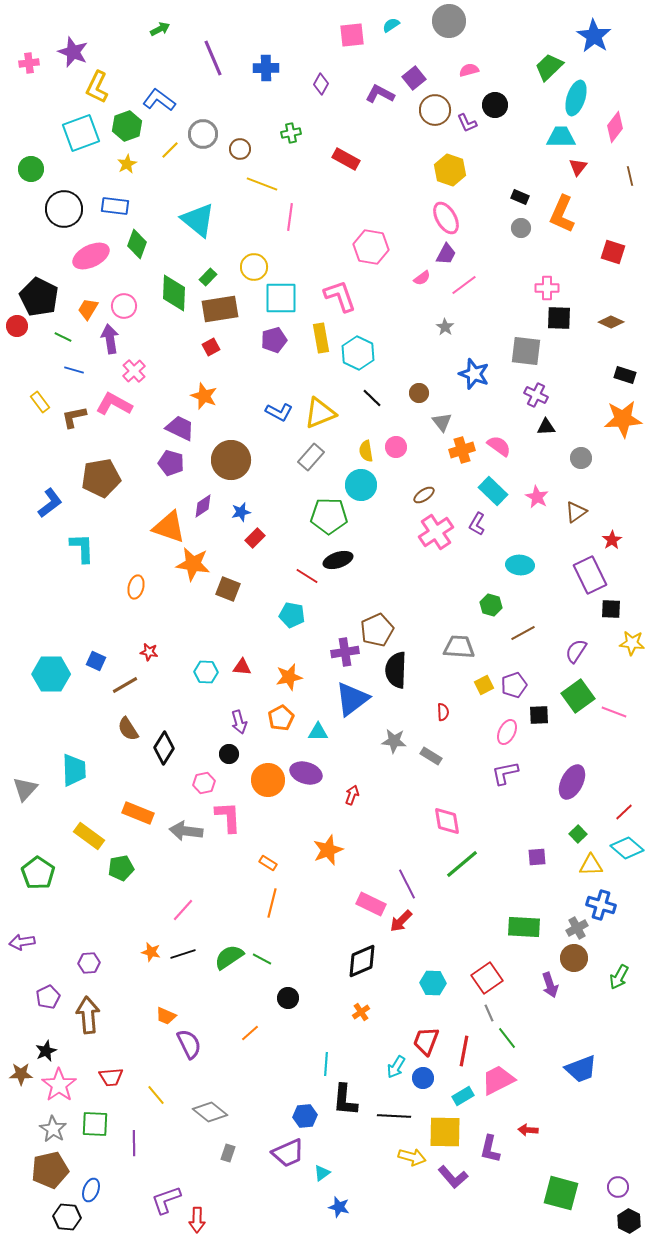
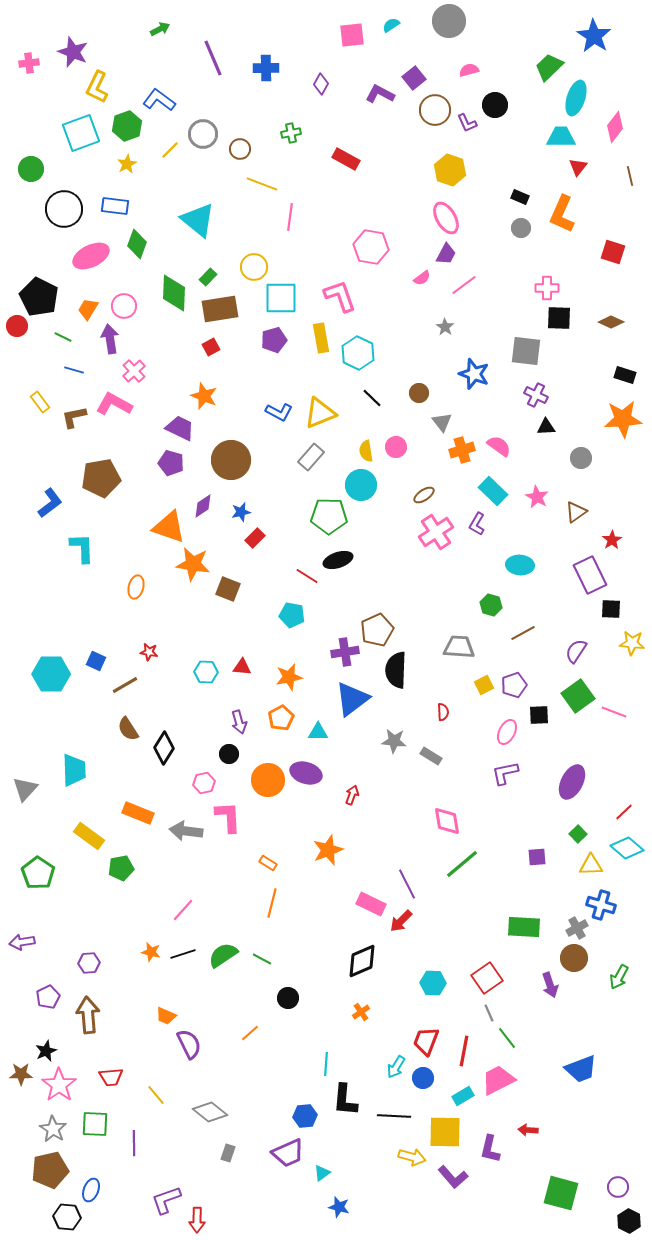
green semicircle at (229, 957): moved 6 px left, 2 px up
